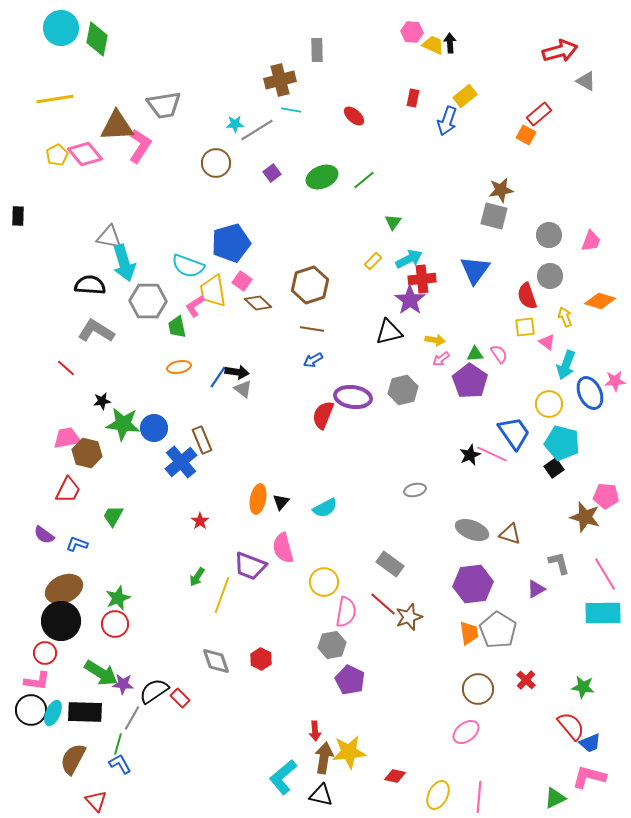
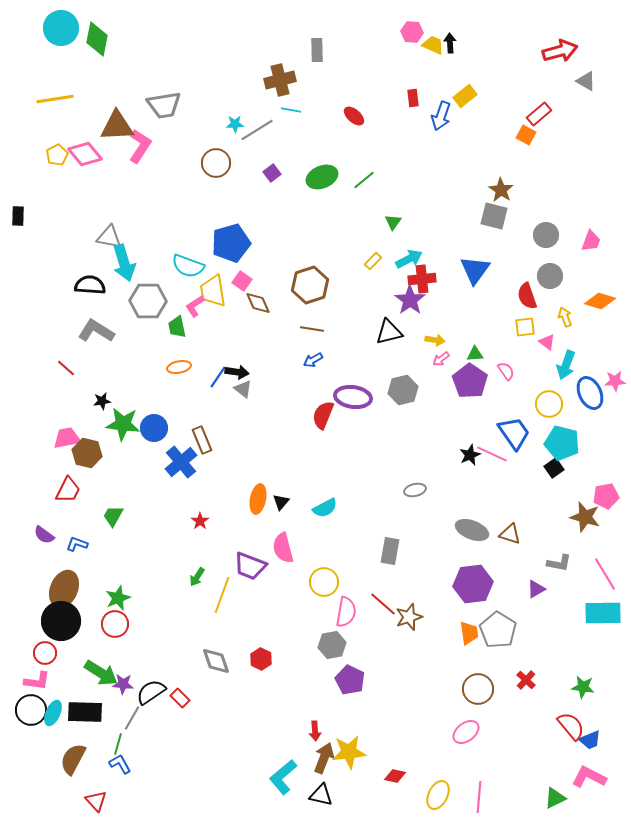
red rectangle at (413, 98): rotated 18 degrees counterclockwise
blue arrow at (447, 121): moved 6 px left, 5 px up
brown star at (501, 190): rotated 30 degrees counterclockwise
gray circle at (549, 235): moved 3 px left
brown diamond at (258, 303): rotated 24 degrees clockwise
pink semicircle at (499, 354): moved 7 px right, 17 px down
pink pentagon at (606, 496): rotated 15 degrees counterclockwise
gray L-shape at (559, 563): rotated 115 degrees clockwise
gray rectangle at (390, 564): moved 13 px up; rotated 64 degrees clockwise
brown ellipse at (64, 589): rotated 42 degrees counterclockwise
black semicircle at (154, 691): moved 3 px left, 1 px down
blue trapezoid at (590, 743): moved 3 px up
brown arrow at (324, 758): rotated 12 degrees clockwise
pink L-shape at (589, 777): rotated 12 degrees clockwise
